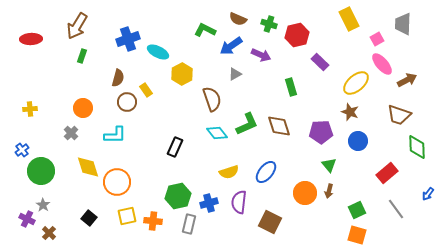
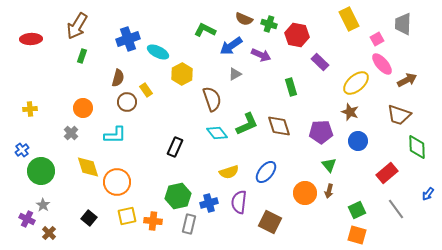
brown semicircle at (238, 19): moved 6 px right
red hexagon at (297, 35): rotated 25 degrees clockwise
